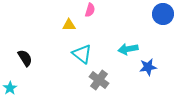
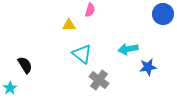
black semicircle: moved 7 px down
